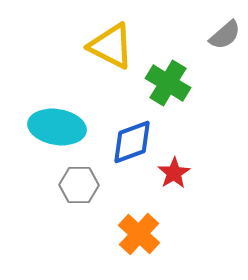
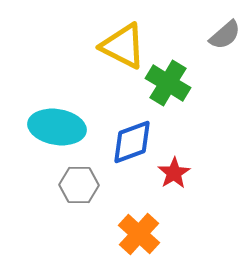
yellow triangle: moved 12 px right
